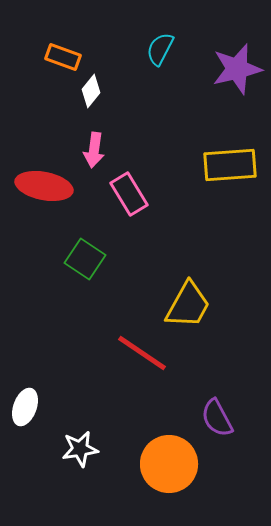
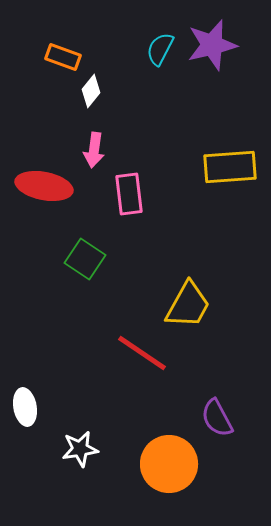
purple star: moved 25 px left, 24 px up
yellow rectangle: moved 2 px down
pink rectangle: rotated 24 degrees clockwise
white ellipse: rotated 30 degrees counterclockwise
